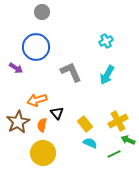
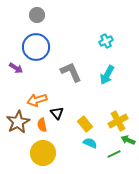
gray circle: moved 5 px left, 3 px down
orange semicircle: rotated 24 degrees counterclockwise
